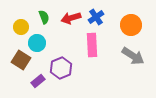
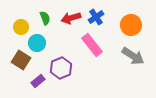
green semicircle: moved 1 px right, 1 px down
pink rectangle: rotated 35 degrees counterclockwise
